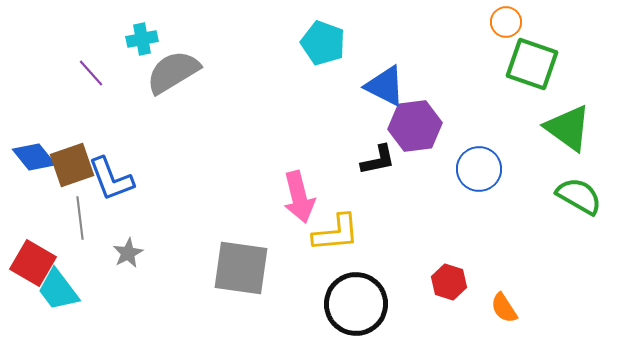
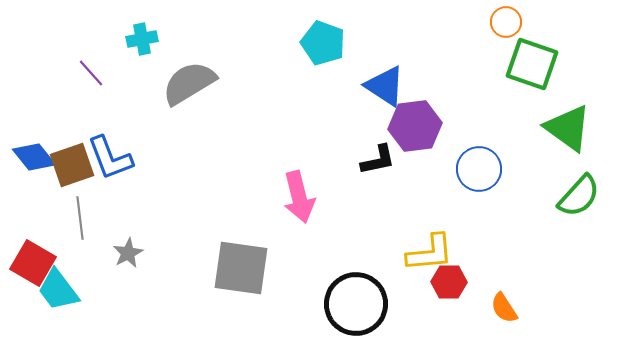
gray semicircle: moved 16 px right, 11 px down
blue triangle: rotated 6 degrees clockwise
blue L-shape: moved 1 px left, 21 px up
green semicircle: rotated 102 degrees clockwise
yellow L-shape: moved 94 px right, 20 px down
red hexagon: rotated 16 degrees counterclockwise
